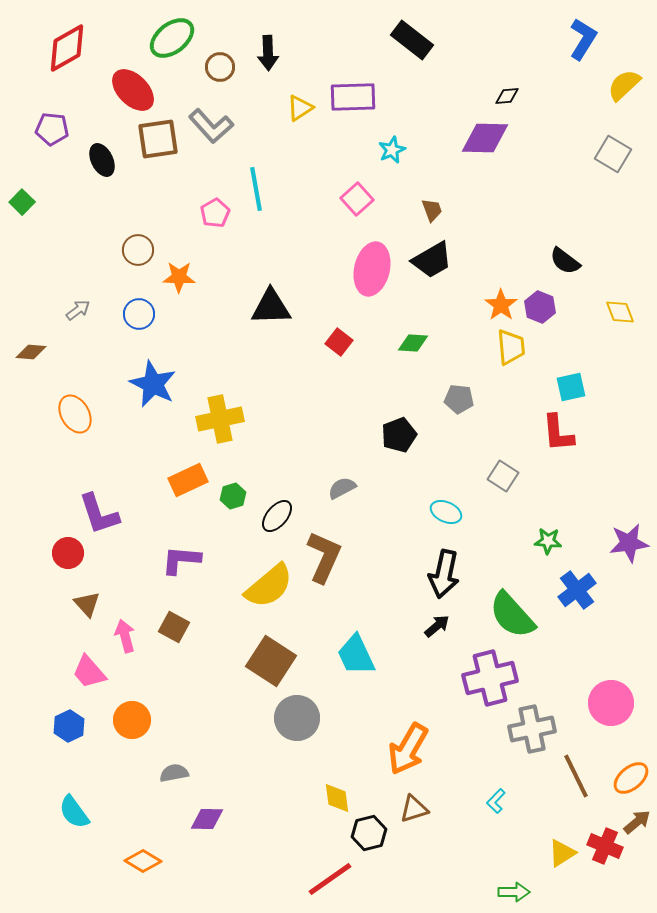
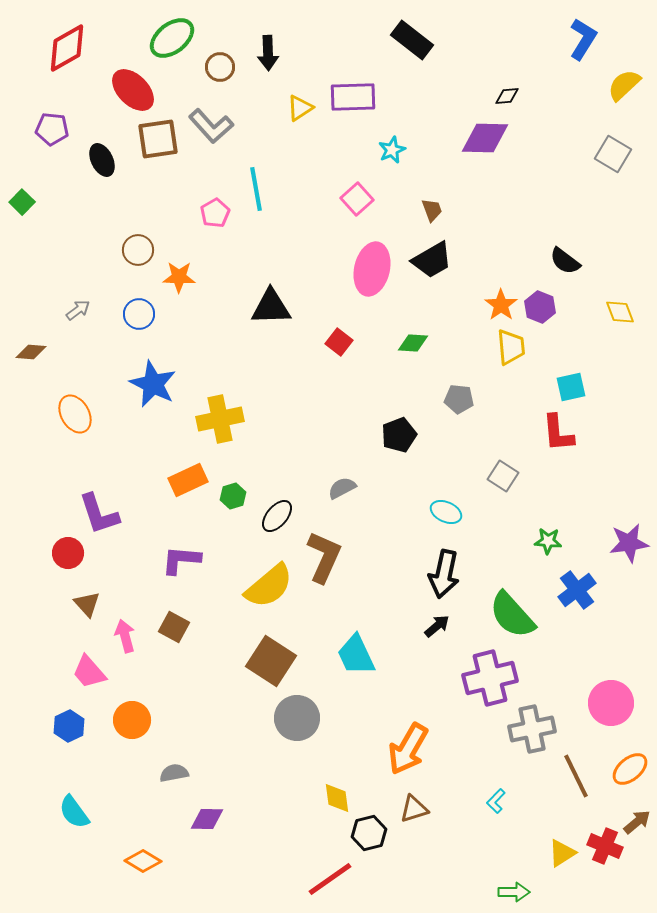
orange ellipse at (631, 778): moved 1 px left, 9 px up
